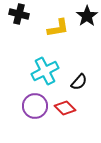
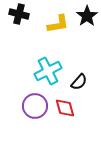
yellow L-shape: moved 4 px up
cyan cross: moved 3 px right
red diamond: rotated 30 degrees clockwise
